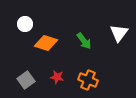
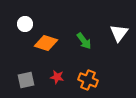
gray square: rotated 24 degrees clockwise
